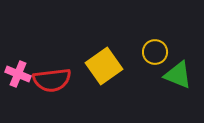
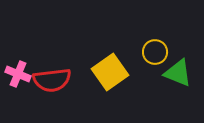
yellow square: moved 6 px right, 6 px down
green triangle: moved 2 px up
